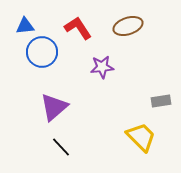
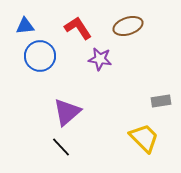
blue circle: moved 2 px left, 4 px down
purple star: moved 2 px left, 8 px up; rotated 15 degrees clockwise
purple triangle: moved 13 px right, 5 px down
yellow trapezoid: moved 3 px right, 1 px down
